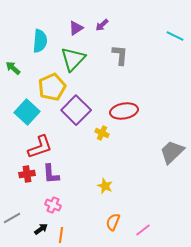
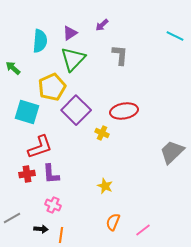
purple triangle: moved 6 px left, 5 px down
cyan square: rotated 25 degrees counterclockwise
black arrow: rotated 40 degrees clockwise
